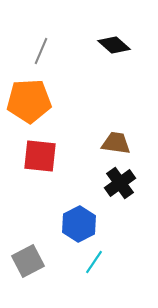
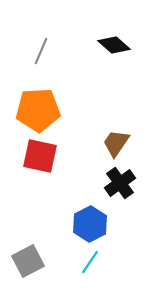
orange pentagon: moved 9 px right, 9 px down
brown trapezoid: rotated 64 degrees counterclockwise
red square: rotated 6 degrees clockwise
blue hexagon: moved 11 px right
cyan line: moved 4 px left
